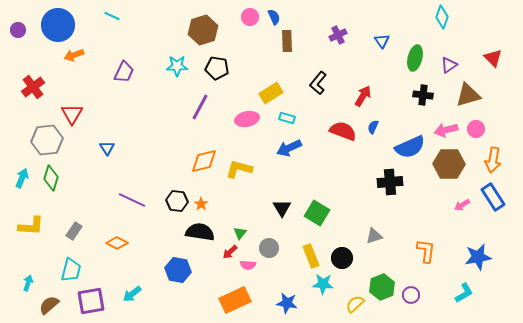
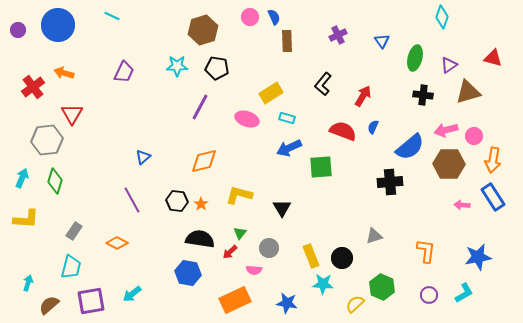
orange arrow at (74, 55): moved 10 px left, 18 px down; rotated 36 degrees clockwise
red triangle at (493, 58): rotated 30 degrees counterclockwise
black L-shape at (318, 83): moved 5 px right, 1 px down
brown triangle at (468, 95): moved 3 px up
pink ellipse at (247, 119): rotated 30 degrees clockwise
pink circle at (476, 129): moved 2 px left, 7 px down
blue semicircle at (410, 147): rotated 16 degrees counterclockwise
blue triangle at (107, 148): moved 36 px right, 9 px down; rotated 21 degrees clockwise
yellow L-shape at (239, 169): moved 26 px down
green diamond at (51, 178): moved 4 px right, 3 px down
purple line at (132, 200): rotated 36 degrees clockwise
pink arrow at (462, 205): rotated 35 degrees clockwise
green square at (317, 213): moved 4 px right, 46 px up; rotated 35 degrees counterclockwise
yellow L-shape at (31, 226): moved 5 px left, 7 px up
black semicircle at (200, 232): moved 7 px down
pink semicircle at (248, 265): moved 6 px right, 5 px down
cyan trapezoid at (71, 270): moved 3 px up
blue hexagon at (178, 270): moved 10 px right, 3 px down
green hexagon at (382, 287): rotated 15 degrees counterclockwise
purple circle at (411, 295): moved 18 px right
